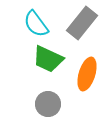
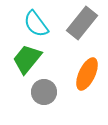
green trapezoid: moved 21 px left; rotated 104 degrees clockwise
orange ellipse: rotated 8 degrees clockwise
gray circle: moved 4 px left, 12 px up
